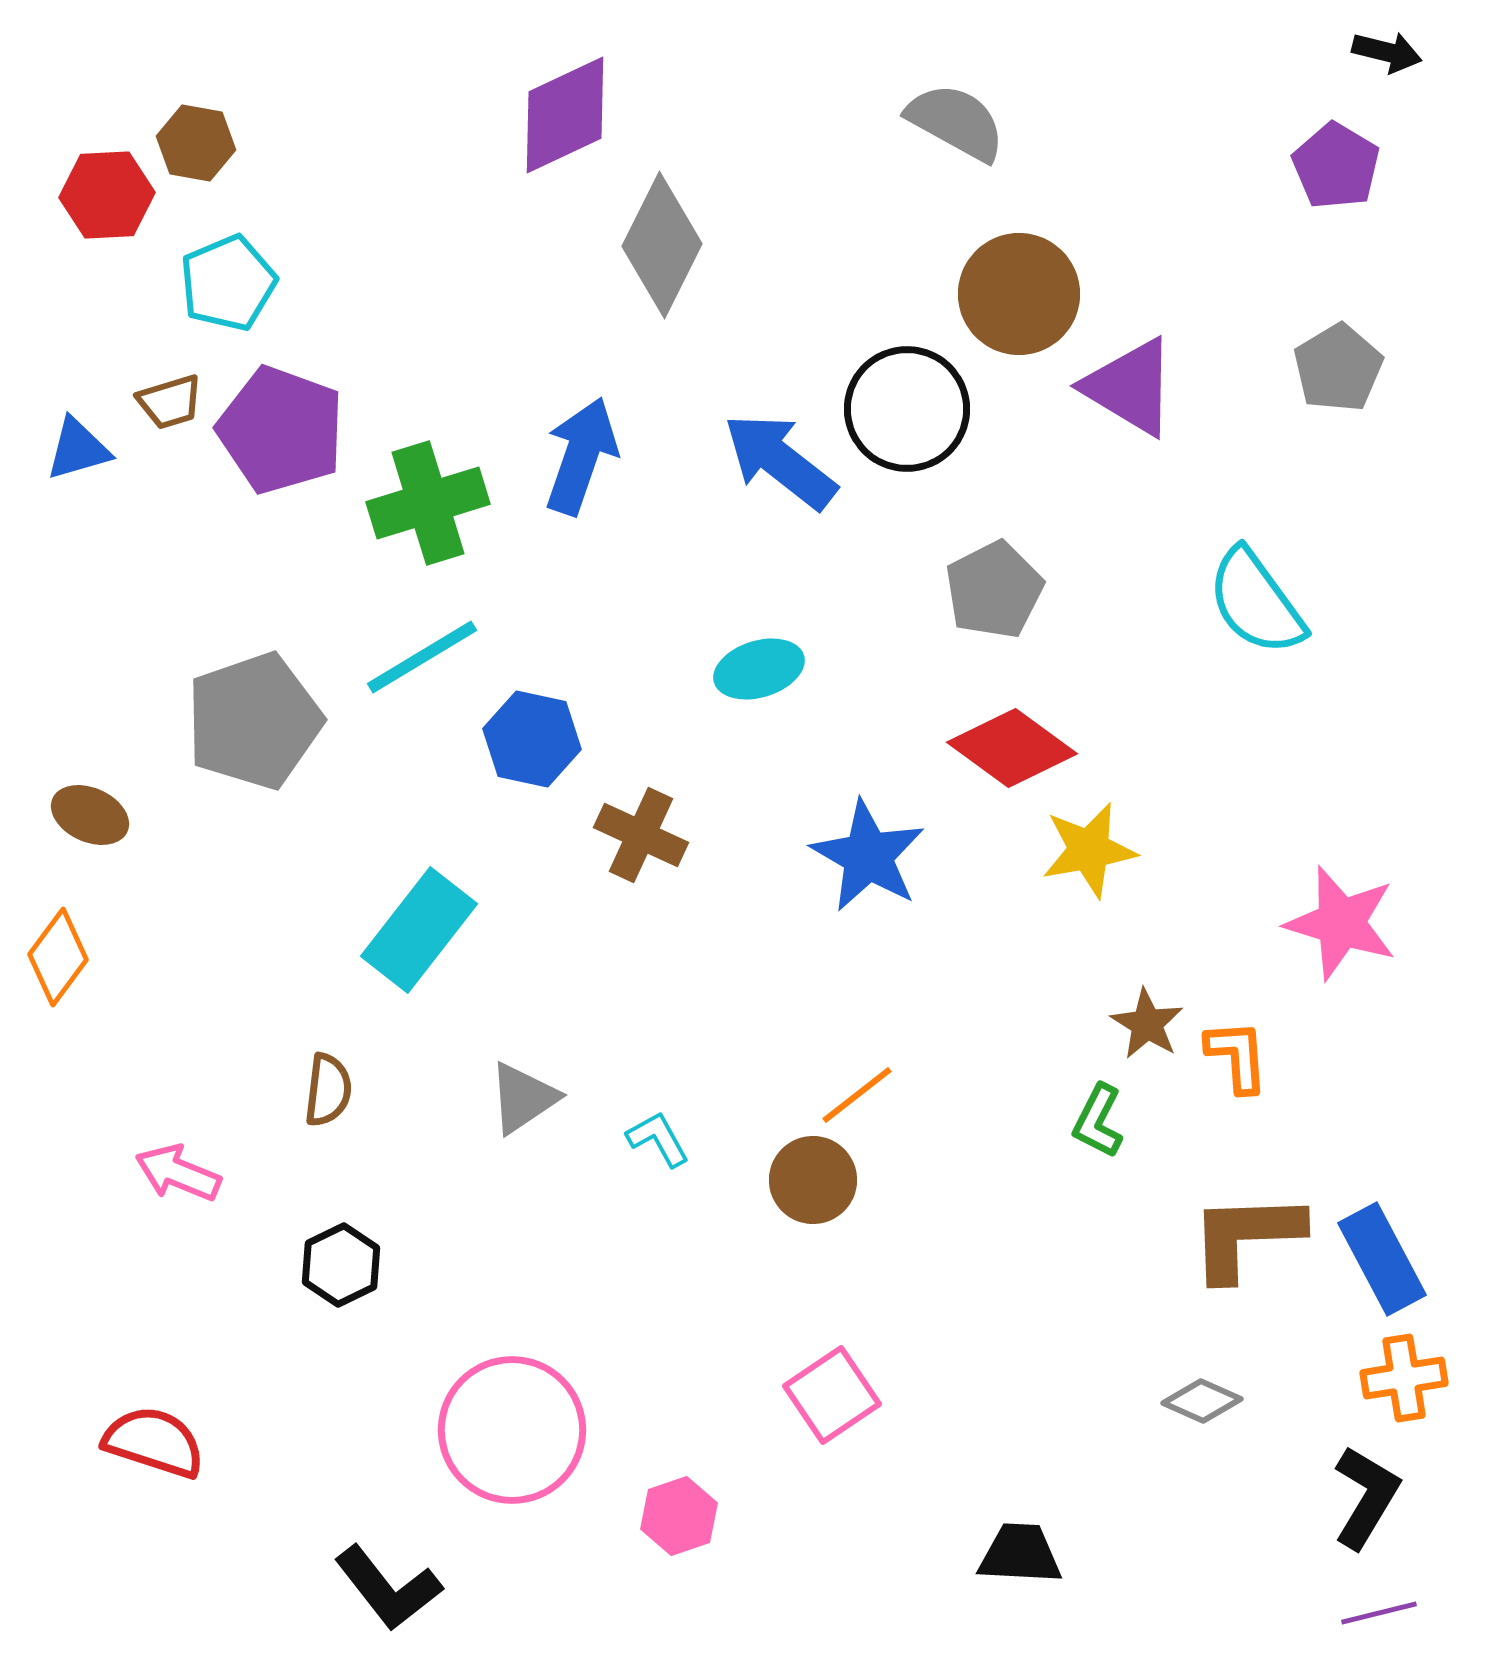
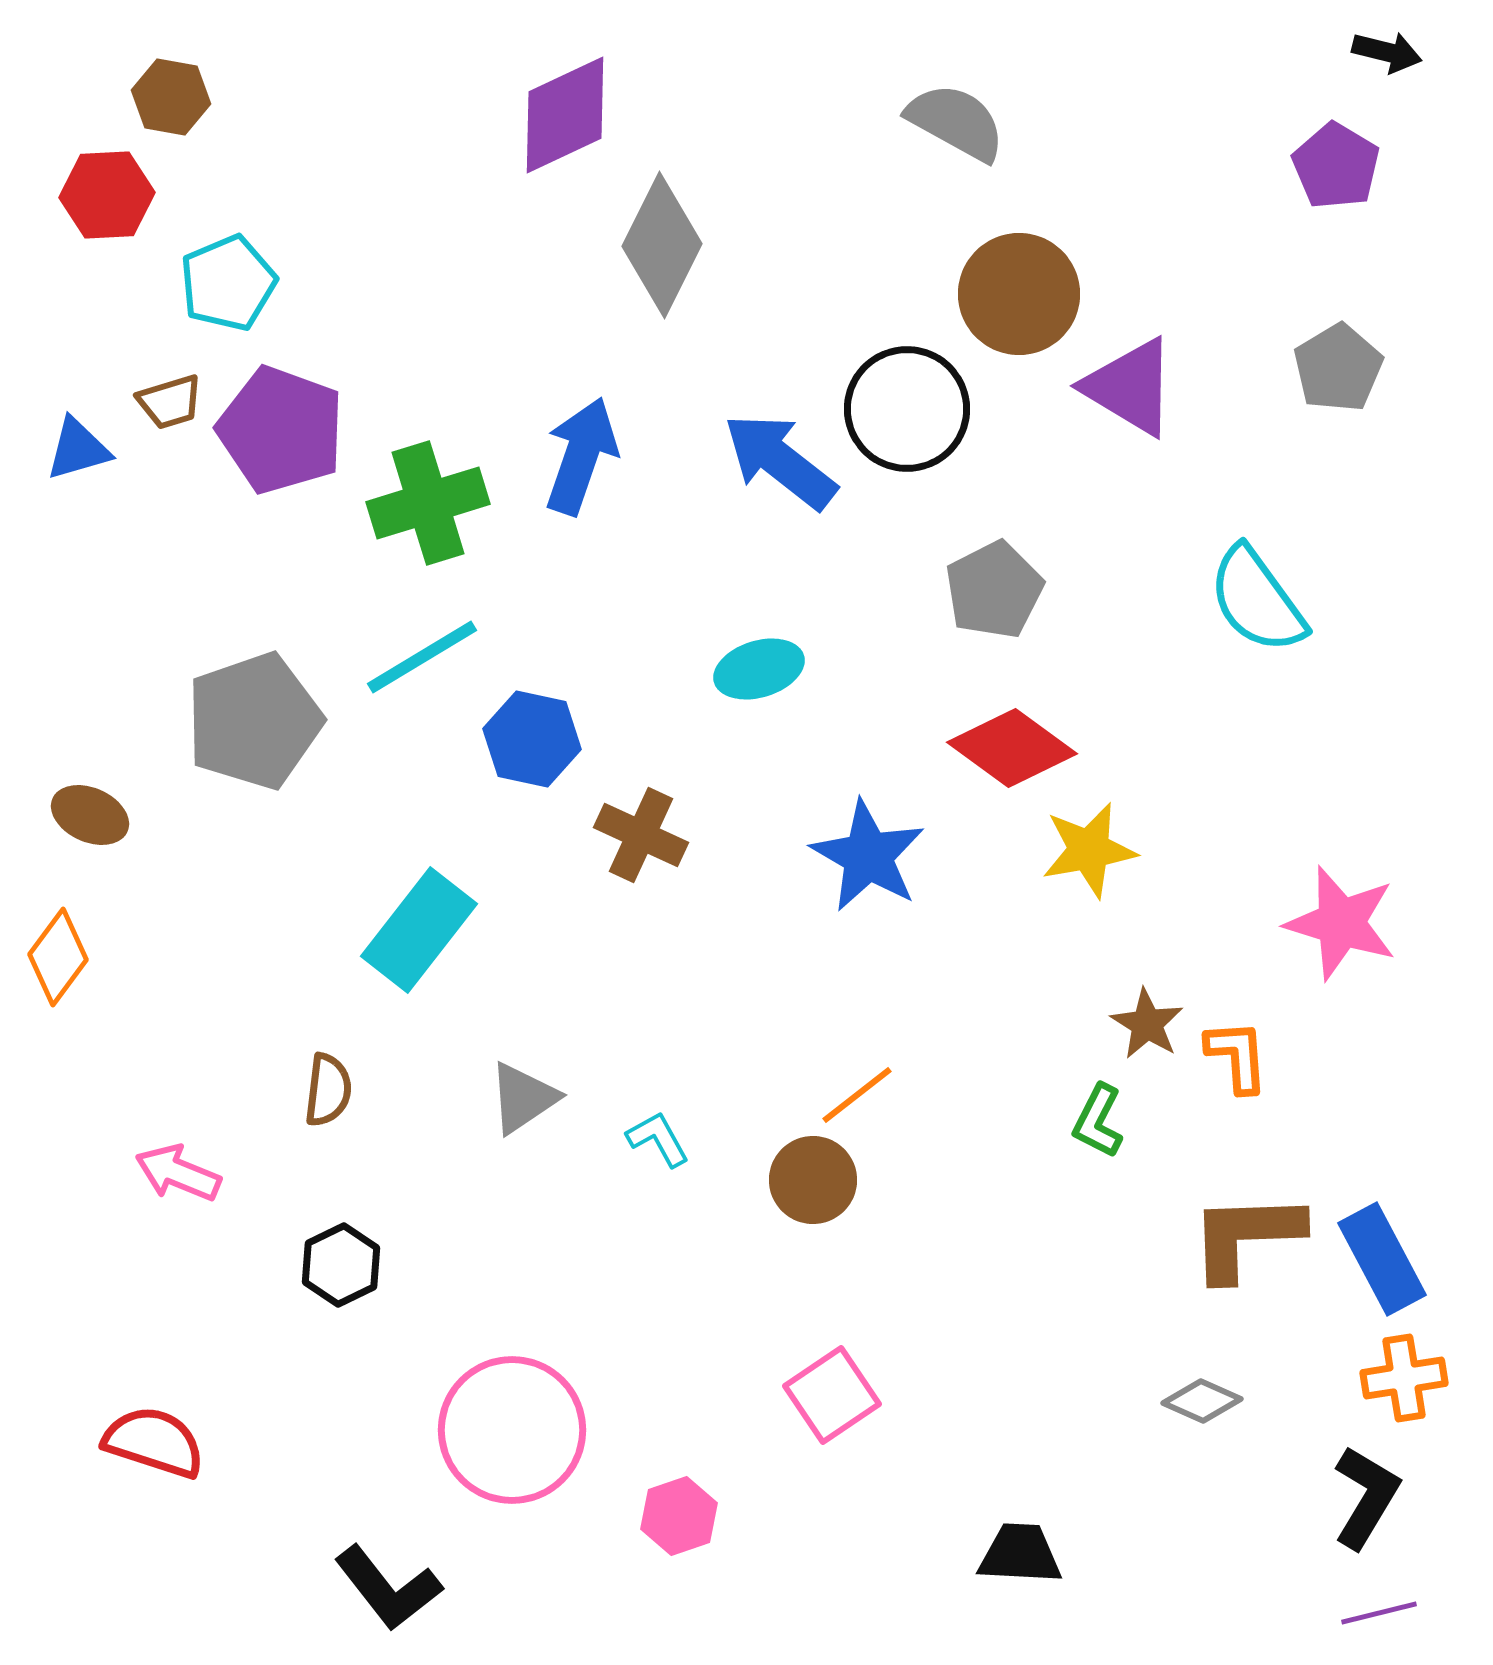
brown hexagon at (196, 143): moved 25 px left, 46 px up
cyan semicircle at (1256, 602): moved 1 px right, 2 px up
